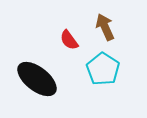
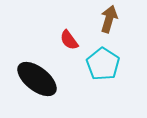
brown arrow: moved 4 px right, 8 px up; rotated 40 degrees clockwise
cyan pentagon: moved 5 px up
